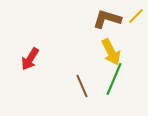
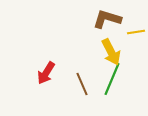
yellow line: moved 16 px down; rotated 36 degrees clockwise
red arrow: moved 16 px right, 14 px down
green line: moved 2 px left
brown line: moved 2 px up
